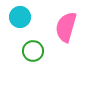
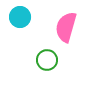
green circle: moved 14 px right, 9 px down
